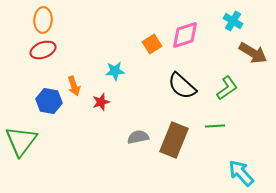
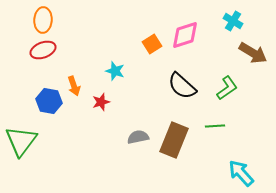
cyan star: rotated 24 degrees clockwise
